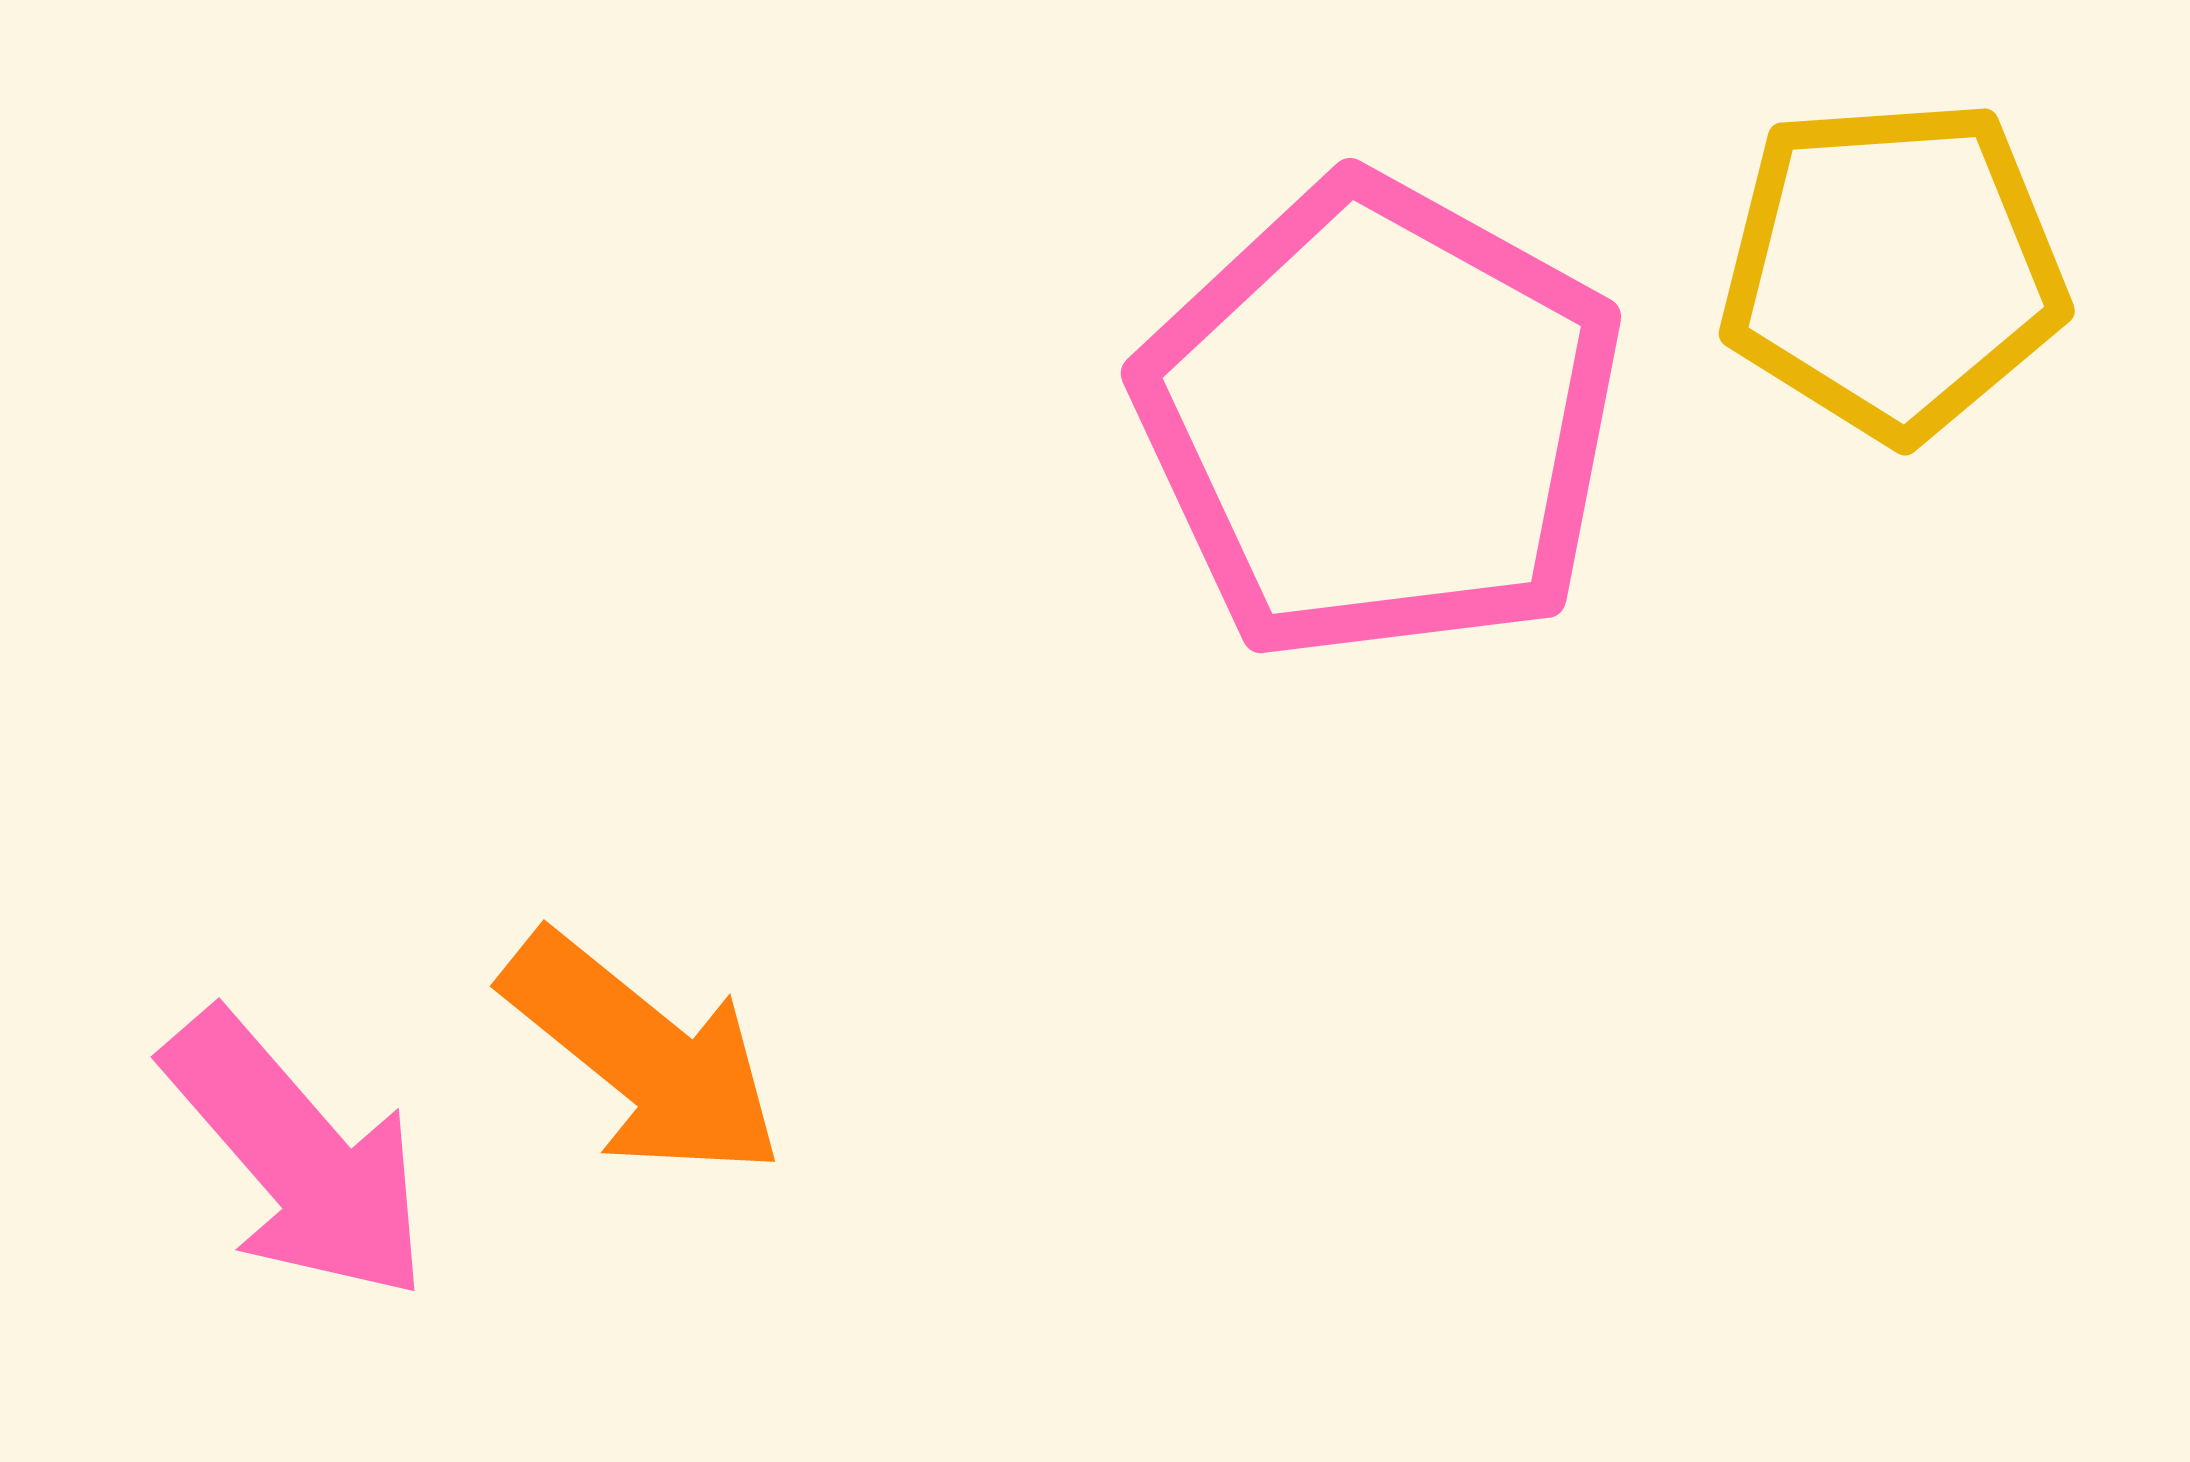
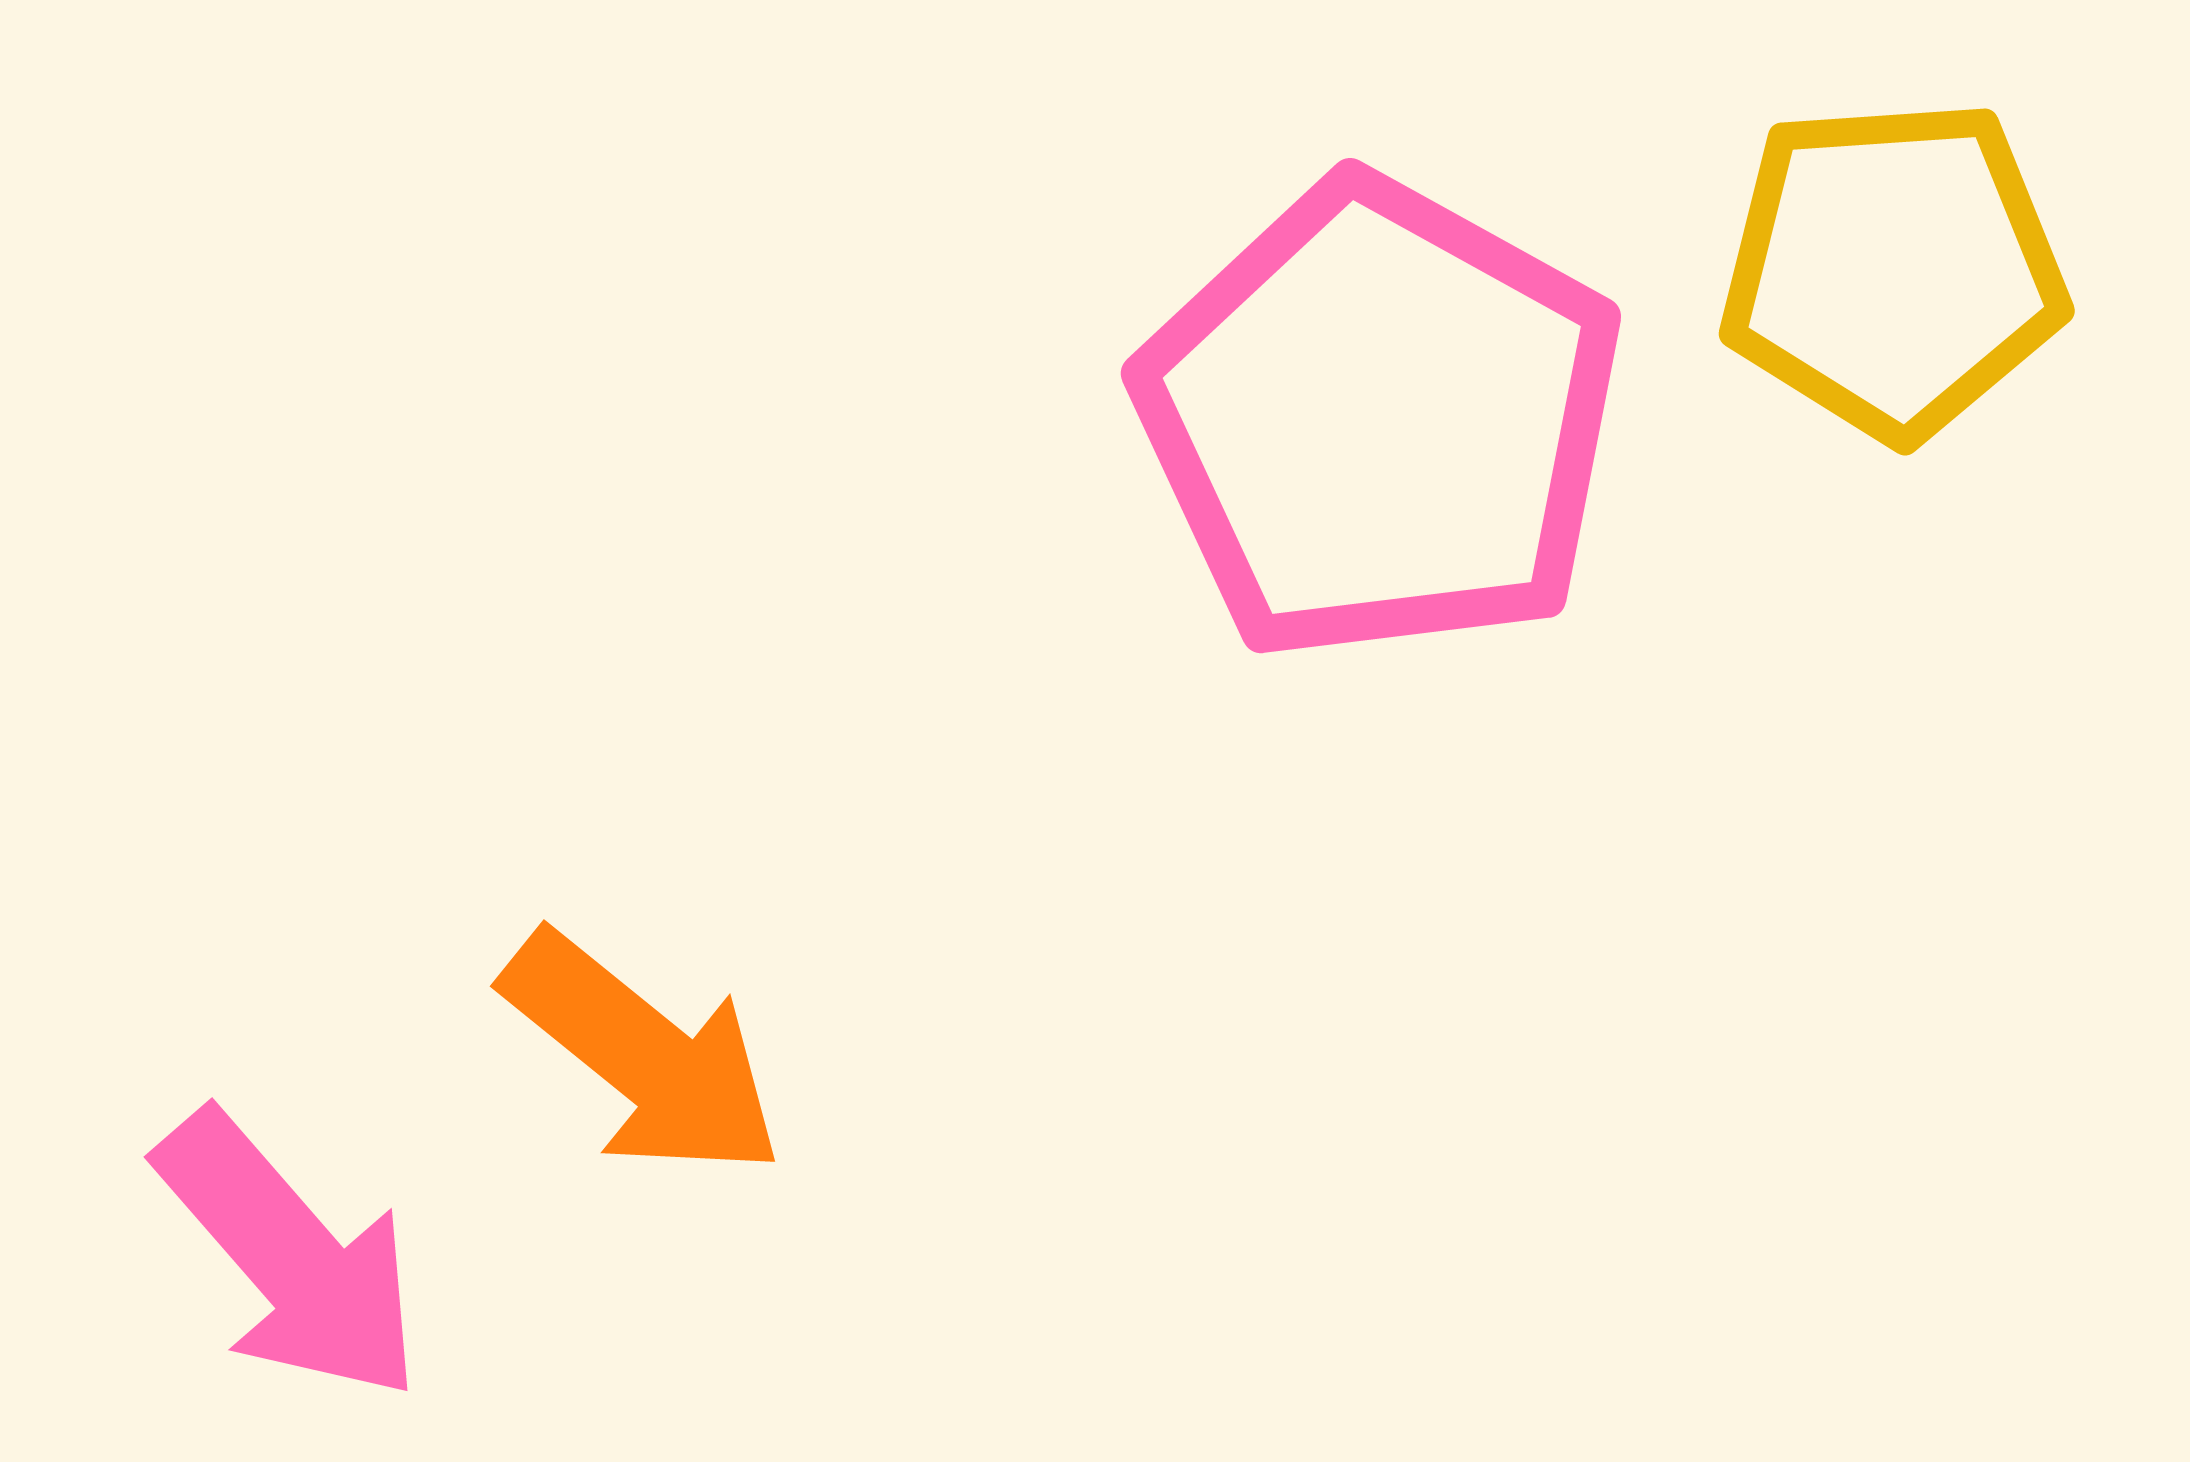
pink arrow: moved 7 px left, 100 px down
